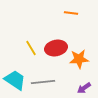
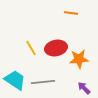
purple arrow: rotated 80 degrees clockwise
